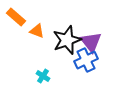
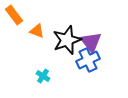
orange rectangle: moved 2 px left, 2 px up; rotated 12 degrees clockwise
blue cross: moved 2 px right
